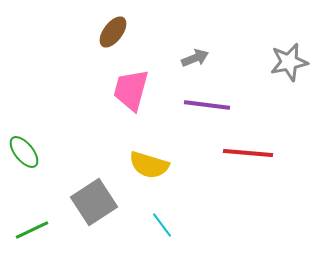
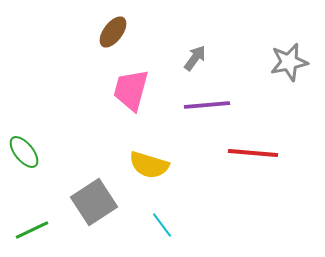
gray arrow: rotated 32 degrees counterclockwise
purple line: rotated 12 degrees counterclockwise
red line: moved 5 px right
